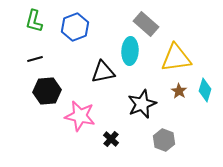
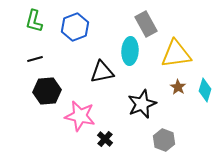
gray rectangle: rotated 20 degrees clockwise
yellow triangle: moved 4 px up
black triangle: moved 1 px left
brown star: moved 1 px left, 4 px up
black cross: moved 6 px left
